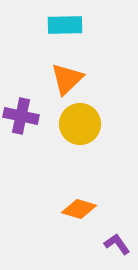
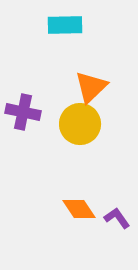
orange triangle: moved 24 px right, 8 px down
purple cross: moved 2 px right, 4 px up
orange diamond: rotated 40 degrees clockwise
purple L-shape: moved 26 px up
